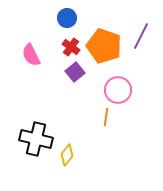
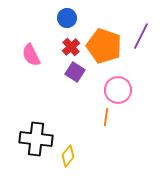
red cross: rotated 12 degrees clockwise
purple square: rotated 18 degrees counterclockwise
black cross: rotated 8 degrees counterclockwise
yellow diamond: moved 1 px right, 1 px down
